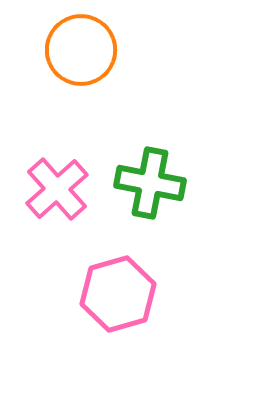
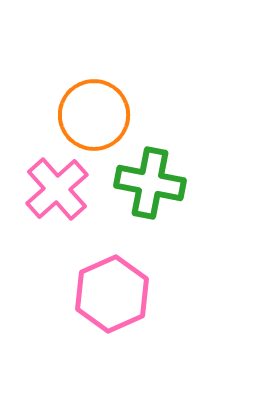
orange circle: moved 13 px right, 65 px down
pink hexagon: moved 6 px left; rotated 8 degrees counterclockwise
